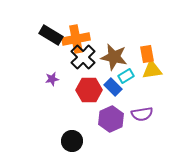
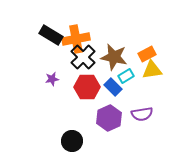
orange rectangle: rotated 72 degrees clockwise
red hexagon: moved 2 px left, 3 px up
purple hexagon: moved 2 px left, 1 px up
